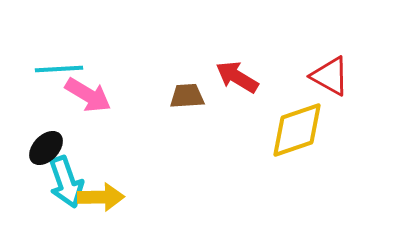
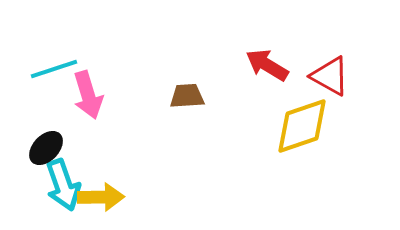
cyan line: moved 5 px left; rotated 15 degrees counterclockwise
red arrow: moved 30 px right, 12 px up
pink arrow: rotated 42 degrees clockwise
yellow diamond: moved 5 px right, 4 px up
cyan arrow: moved 3 px left, 3 px down
